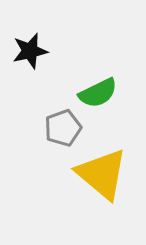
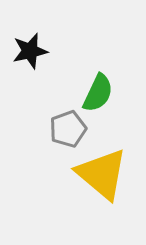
green semicircle: rotated 39 degrees counterclockwise
gray pentagon: moved 5 px right, 1 px down
